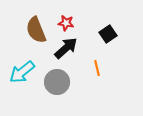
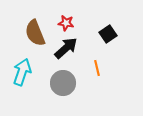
brown semicircle: moved 1 px left, 3 px down
cyan arrow: rotated 148 degrees clockwise
gray circle: moved 6 px right, 1 px down
